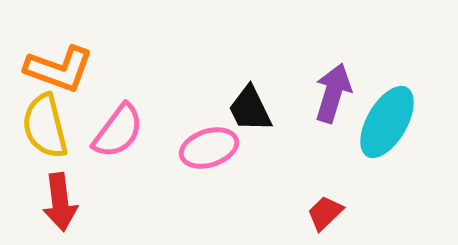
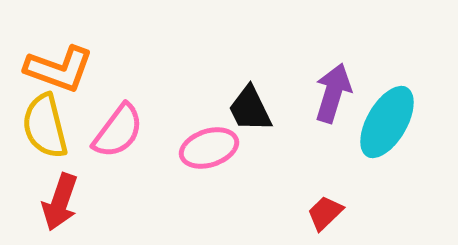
red arrow: rotated 26 degrees clockwise
